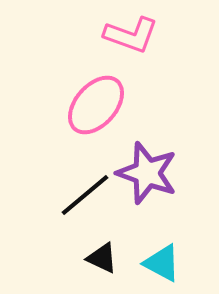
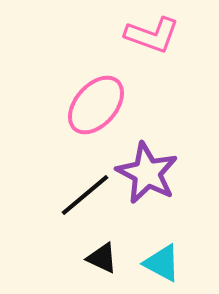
pink L-shape: moved 21 px right
purple star: rotated 8 degrees clockwise
